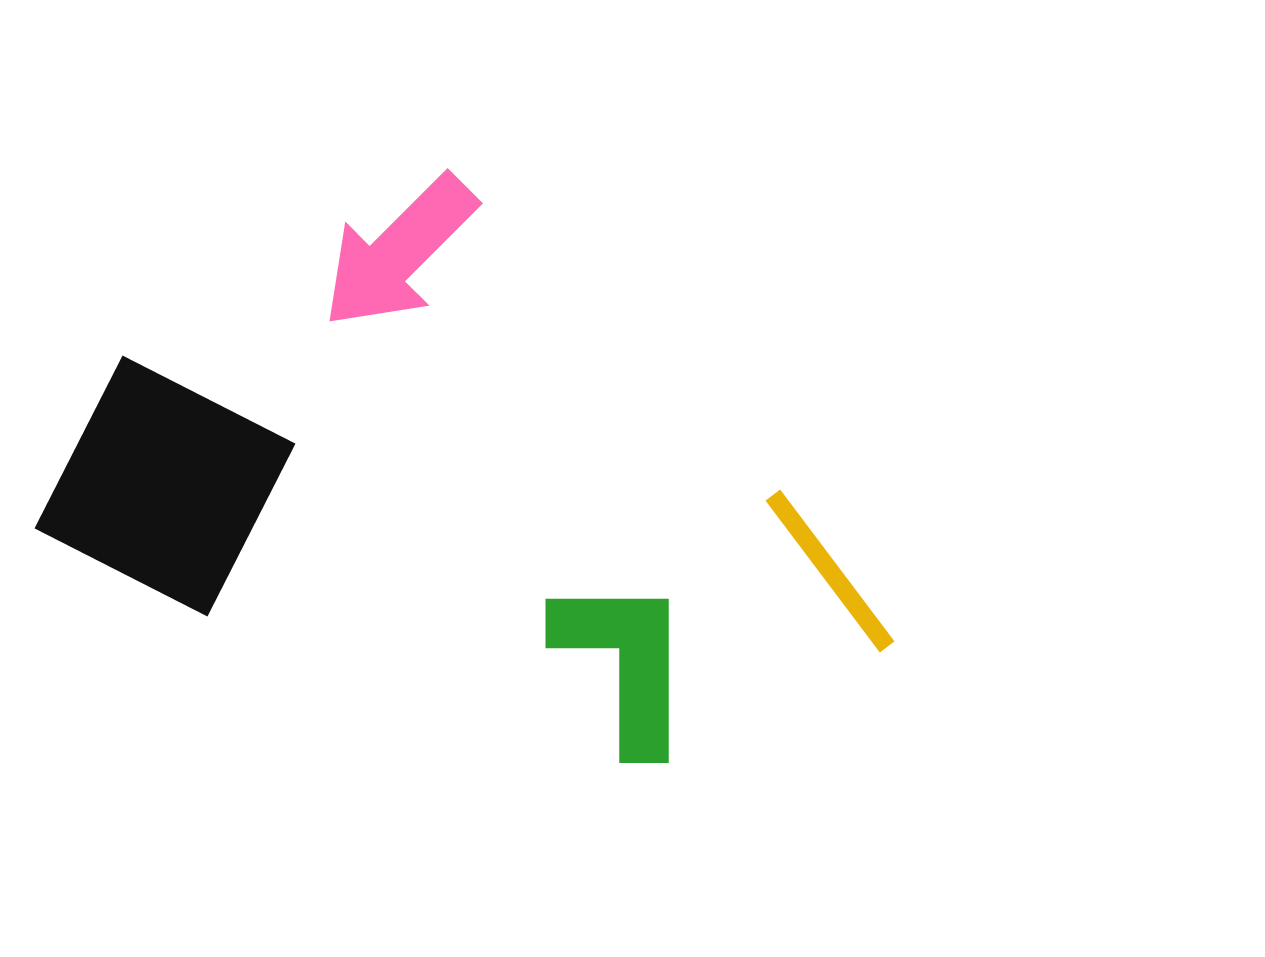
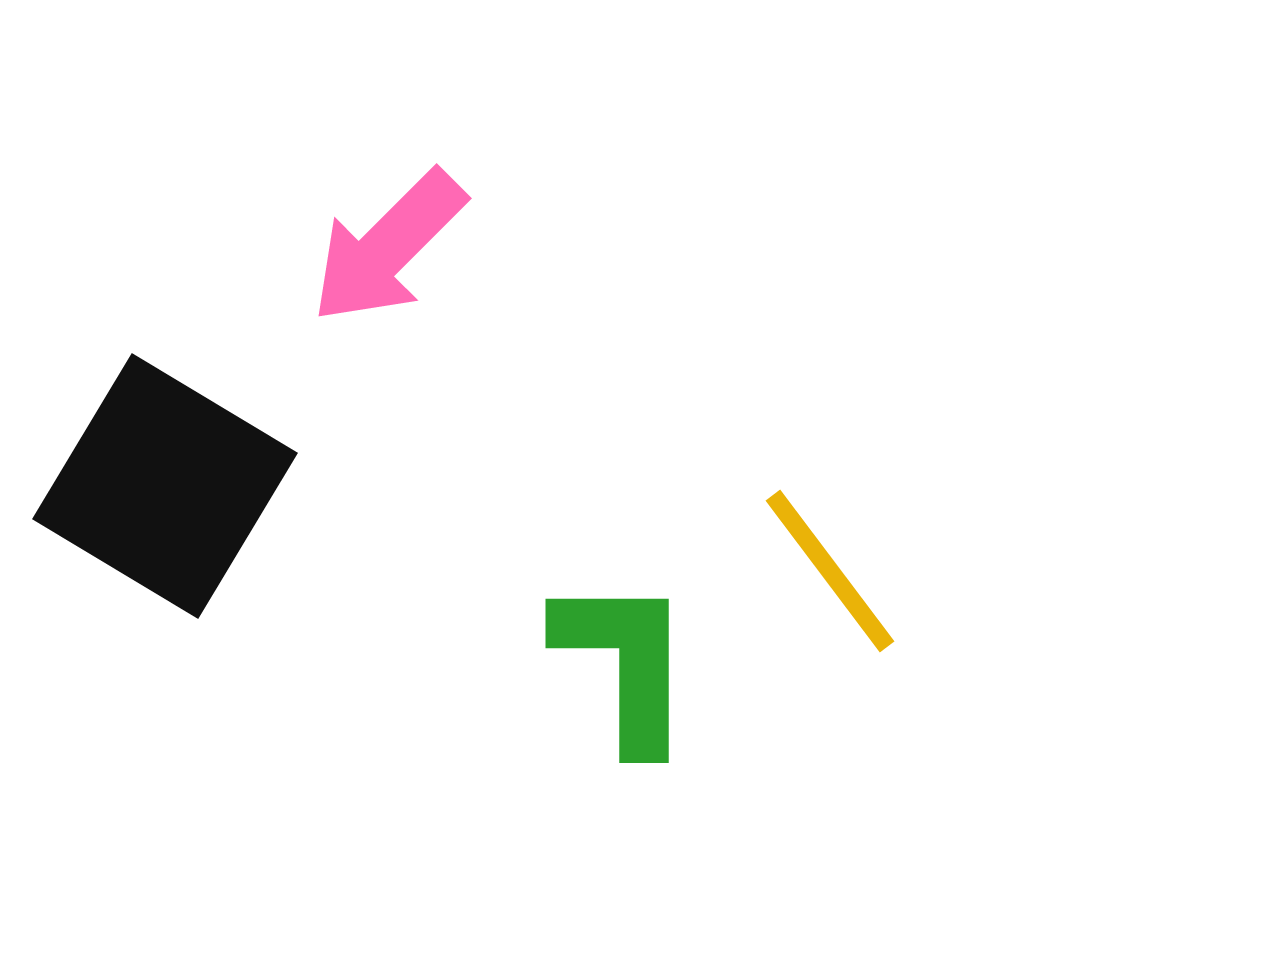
pink arrow: moved 11 px left, 5 px up
black square: rotated 4 degrees clockwise
